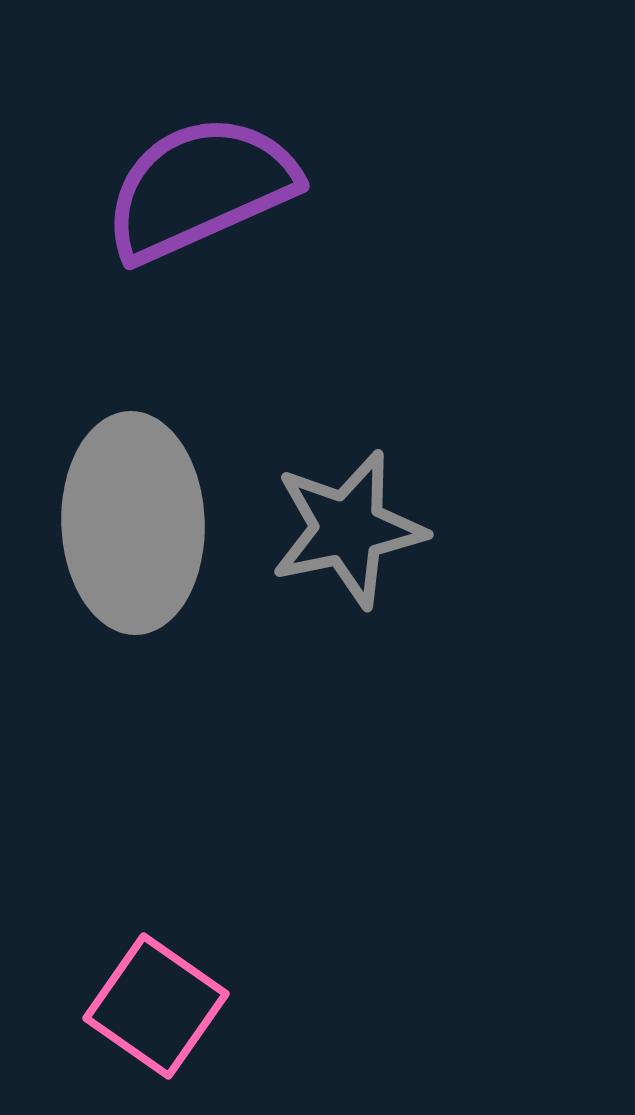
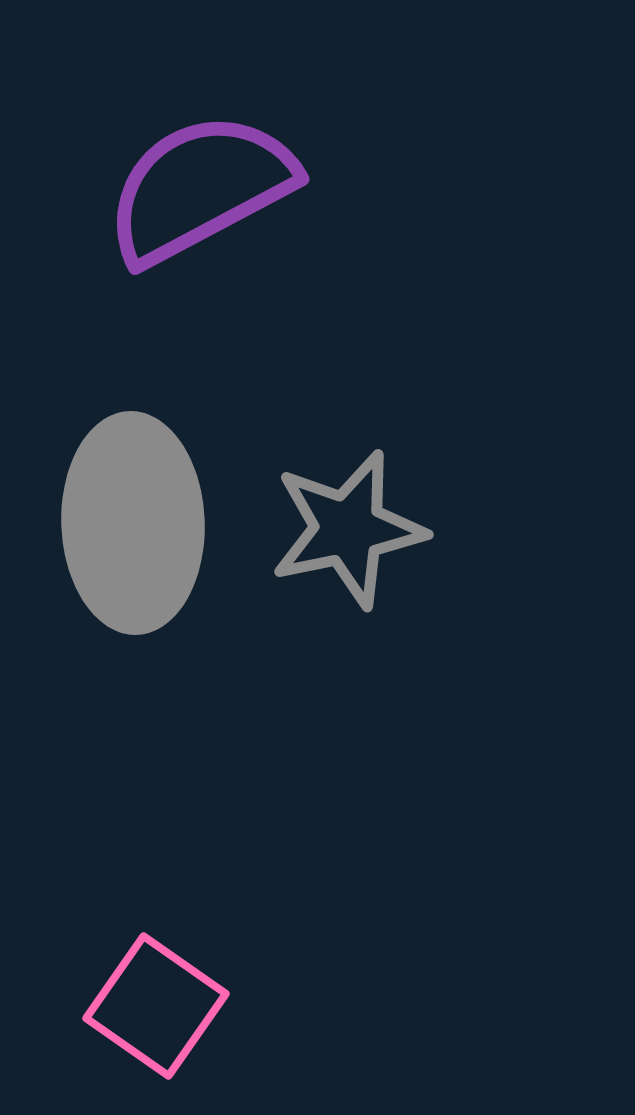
purple semicircle: rotated 4 degrees counterclockwise
